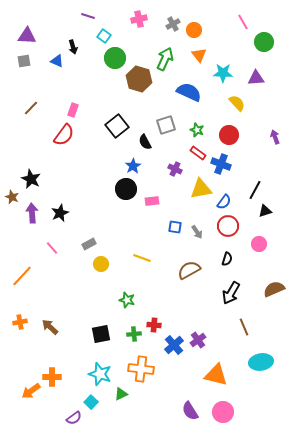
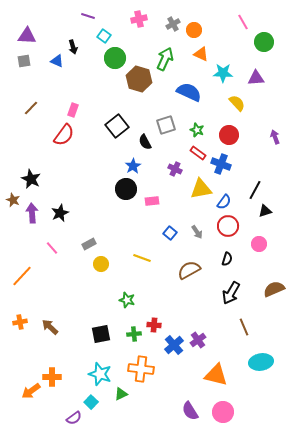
orange triangle at (199, 55): moved 2 px right, 1 px up; rotated 28 degrees counterclockwise
brown star at (12, 197): moved 1 px right, 3 px down
blue square at (175, 227): moved 5 px left, 6 px down; rotated 32 degrees clockwise
